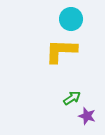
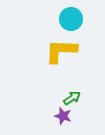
purple star: moved 24 px left
